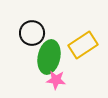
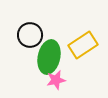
black circle: moved 2 px left, 2 px down
pink star: rotated 18 degrees counterclockwise
